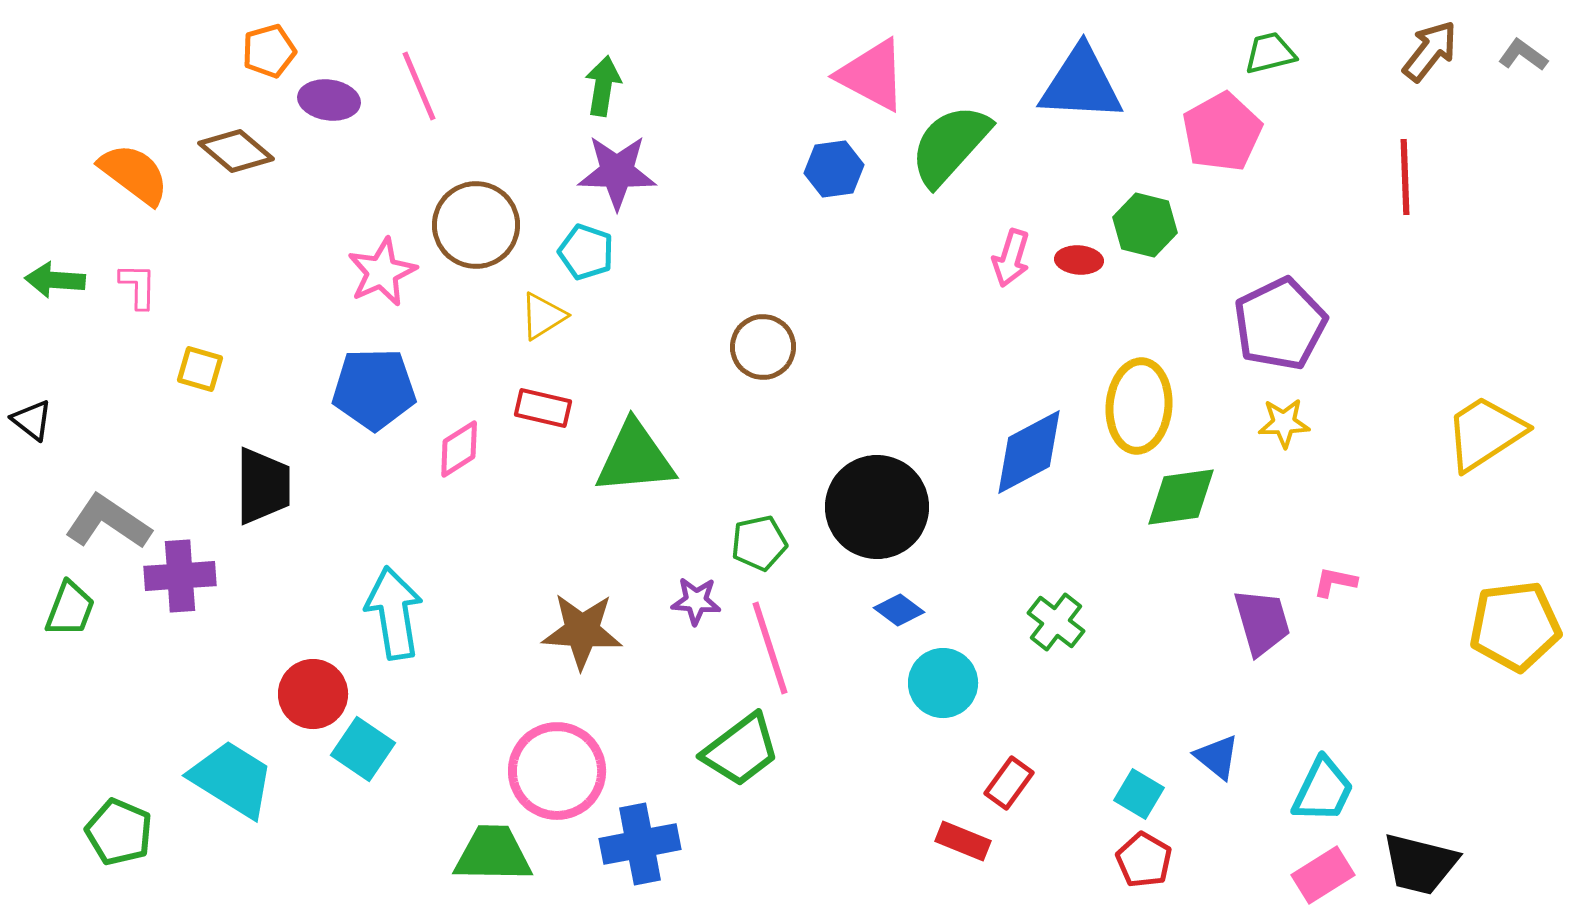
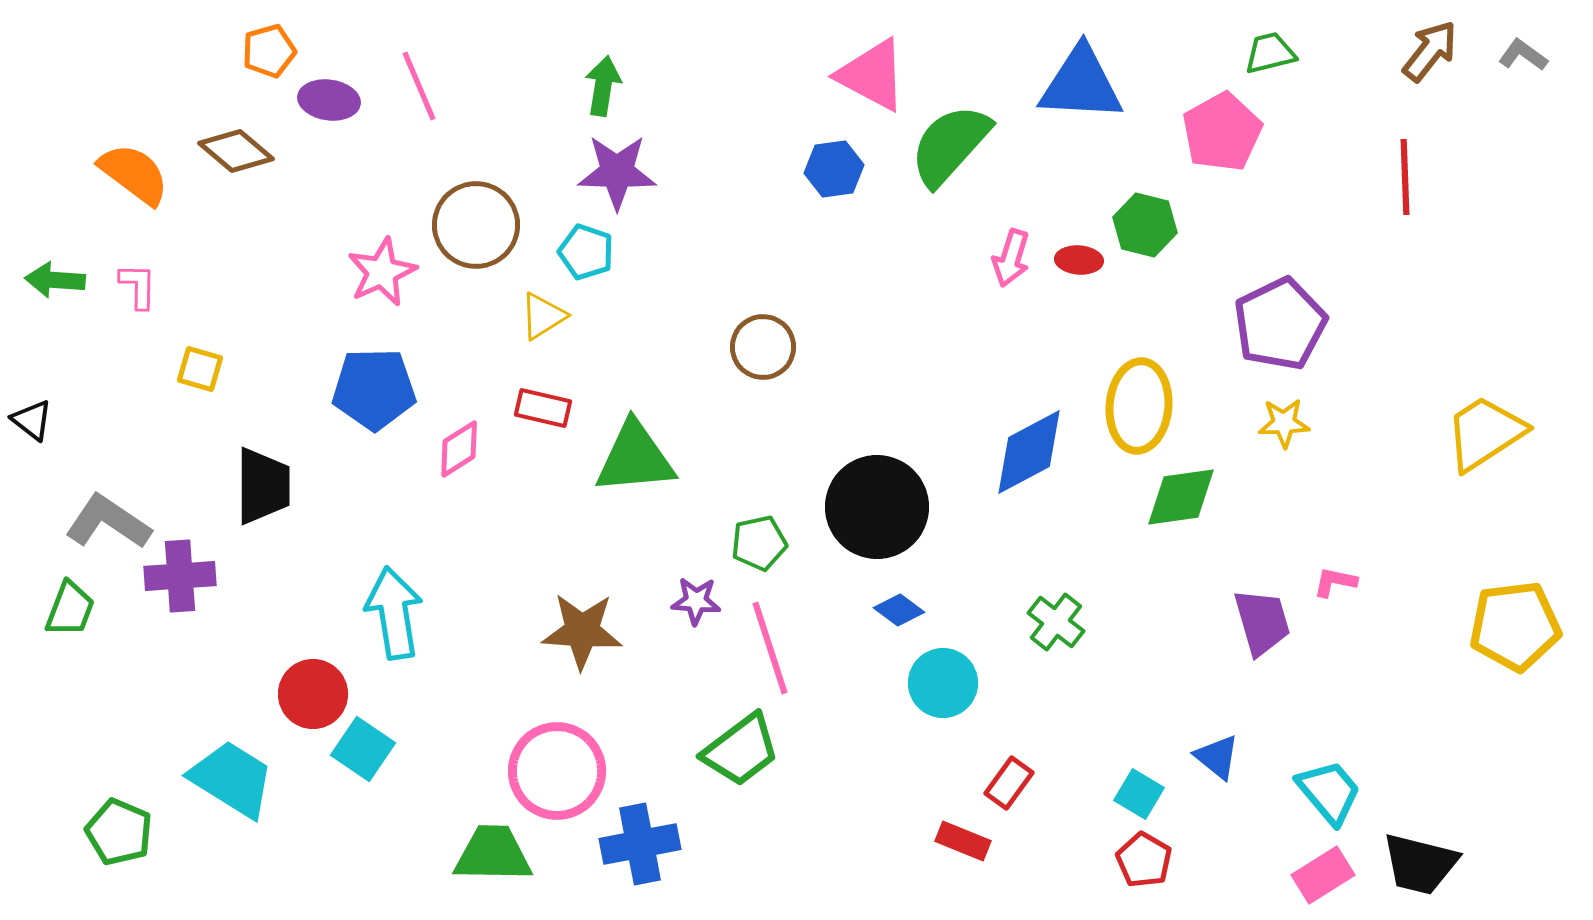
cyan trapezoid at (1323, 790): moved 6 px right, 2 px down; rotated 66 degrees counterclockwise
